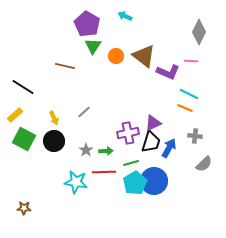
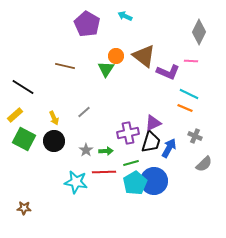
green triangle: moved 13 px right, 23 px down
gray cross: rotated 16 degrees clockwise
